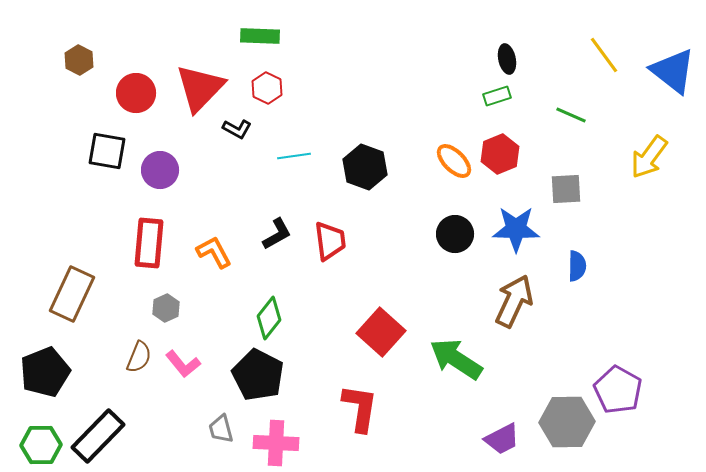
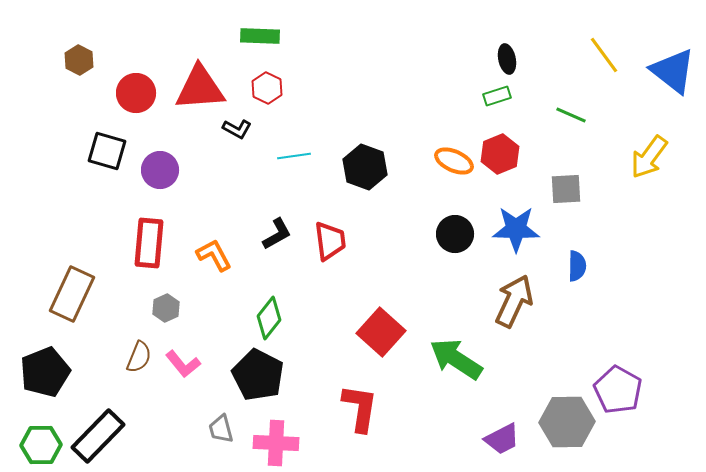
red triangle at (200, 88): rotated 42 degrees clockwise
black square at (107, 151): rotated 6 degrees clockwise
orange ellipse at (454, 161): rotated 21 degrees counterclockwise
orange L-shape at (214, 252): moved 3 px down
